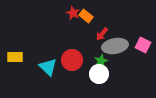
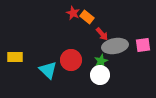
orange rectangle: moved 1 px right, 1 px down
red arrow: rotated 80 degrees counterclockwise
pink square: rotated 35 degrees counterclockwise
red circle: moved 1 px left
cyan triangle: moved 3 px down
white circle: moved 1 px right, 1 px down
